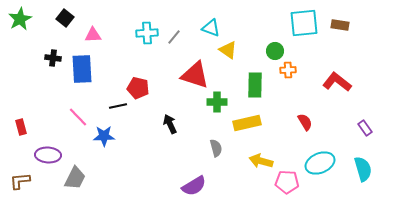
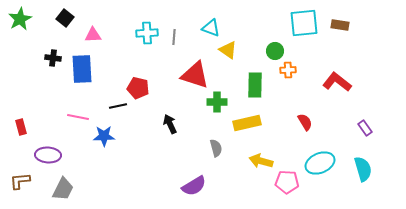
gray line: rotated 35 degrees counterclockwise
pink line: rotated 35 degrees counterclockwise
gray trapezoid: moved 12 px left, 11 px down
